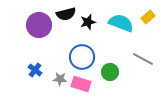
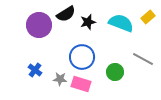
black semicircle: rotated 18 degrees counterclockwise
green circle: moved 5 px right
